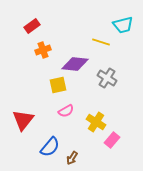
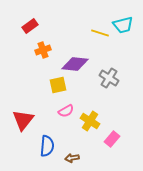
red rectangle: moved 2 px left
yellow line: moved 1 px left, 9 px up
gray cross: moved 2 px right
yellow cross: moved 6 px left, 1 px up
pink rectangle: moved 1 px up
blue semicircle: moved 3 px left, 1 px up; rotated 35 degrees counterclockwise
brown arrow: rotated 48 degrees clockwise
